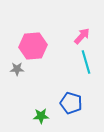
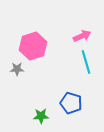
pink arrow: rotated 24 degrees clockwise
pink hexagon: rotated 12 degrees counterclockwise
